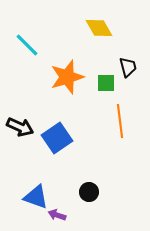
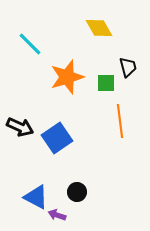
cyan line: moved 3 px right, 1 px up
black circle: moved 12 px left
blue triangle: rotated 8 degrees clockwise
